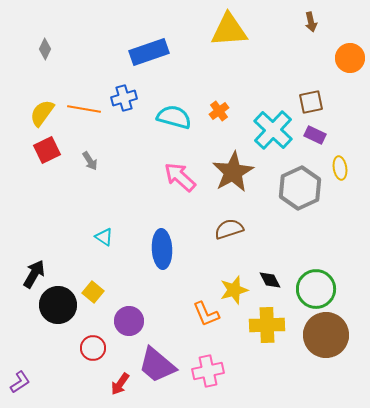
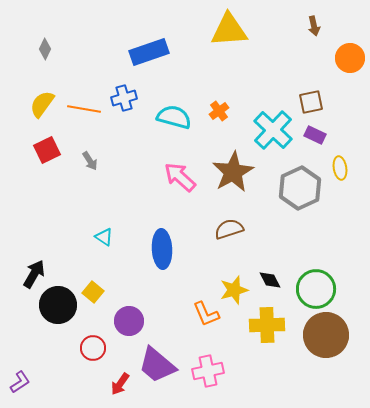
brown arrow: moved 3 px right, 4 px down
yellow semicircle: moved 9 px up
